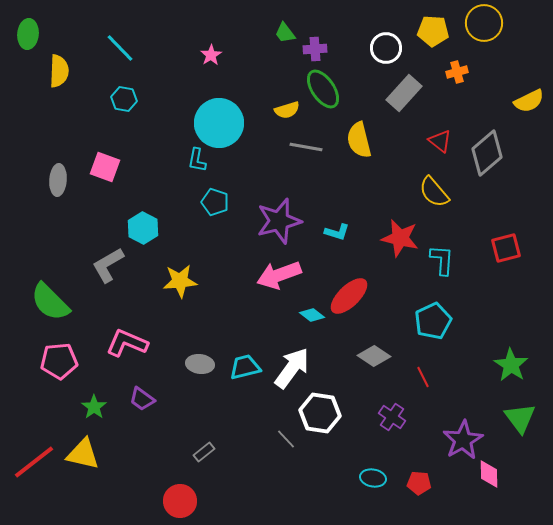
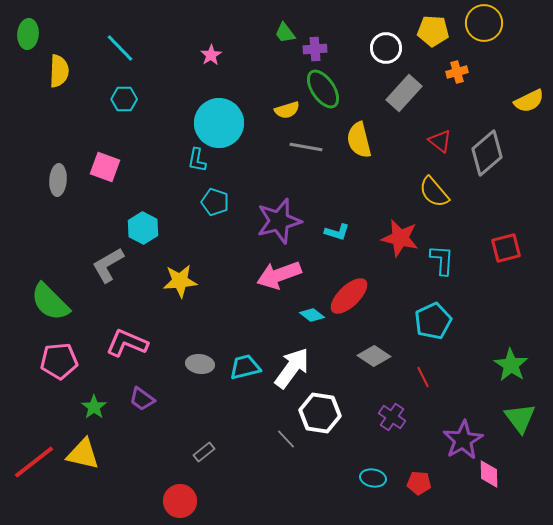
cyan hexagon at (124, 99): rotated 10 degrees counterclockwise
